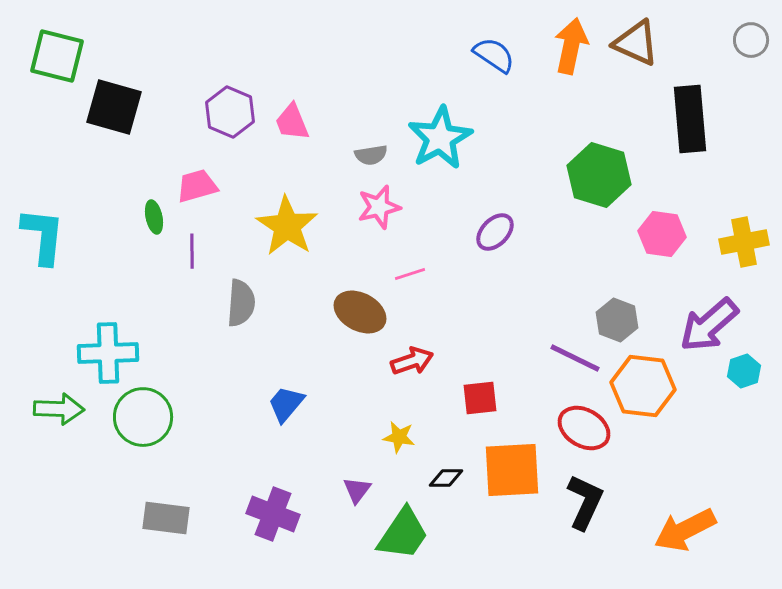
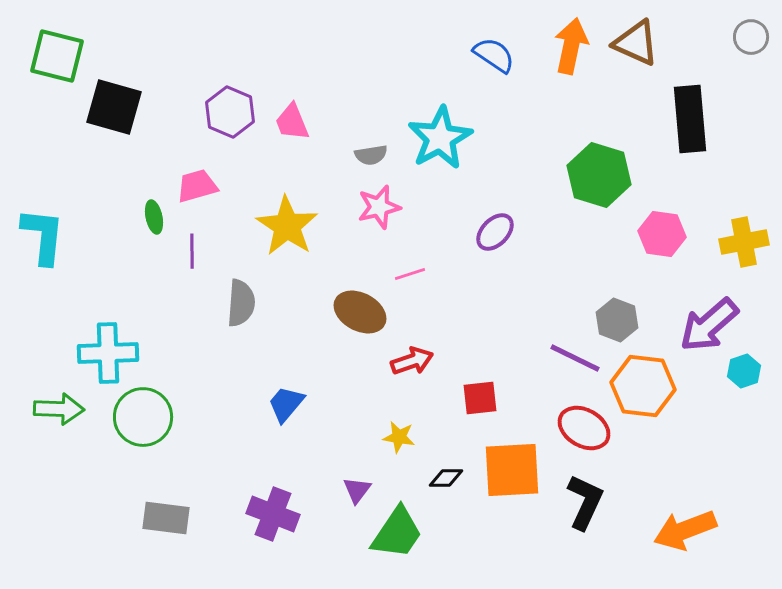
gray circle at (751, 40): moved 3 px up
orange arrow at (685, 530): rotated 6 degrees clockwise
green trapezoid at (403, 534): moved 6 px left, 1 px up
